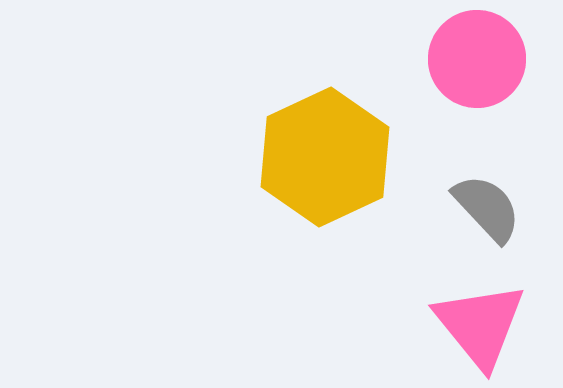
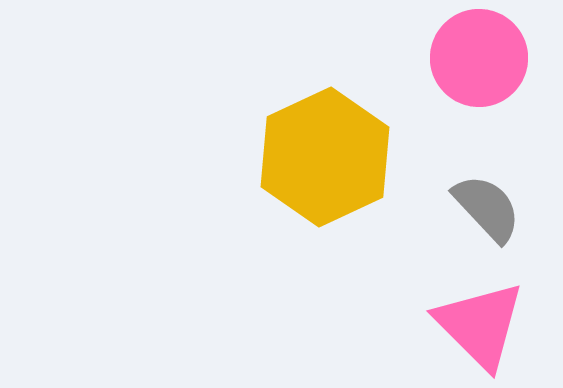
pink circle: moved 2 px right, 1 px up
pink triangle: rotated 6 degrees counterclockwise
